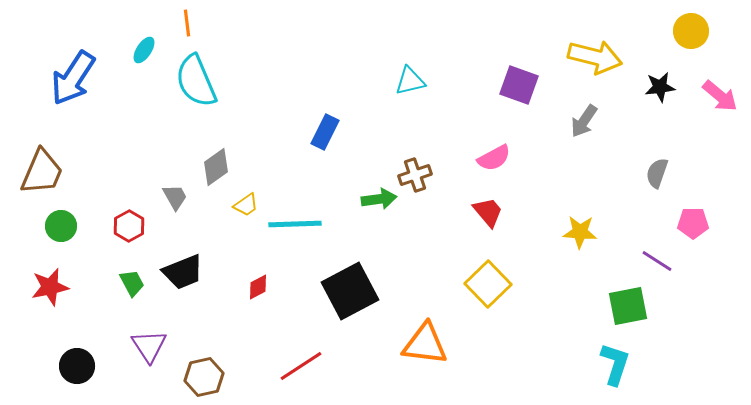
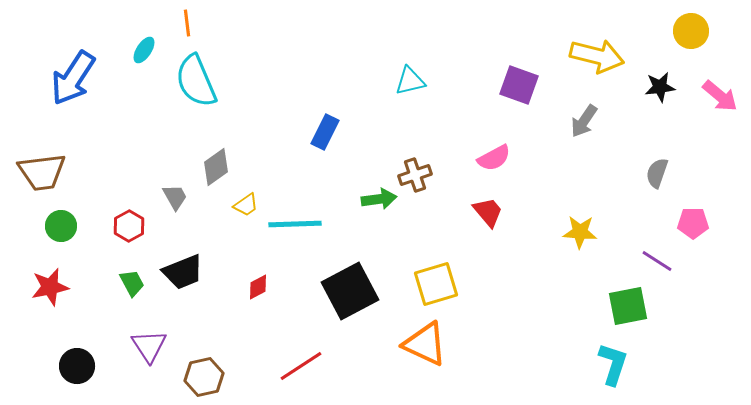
yellow arrow: moved 2 px right, 1 px up
brown trapezoid: rotated 60 degrees clockwise
yellow square: moved 52 px left; rotated 27 degrees clockwise
orange triangle: rotated 18 degrees clockwise
cyan L-shape: moved 2 px left
